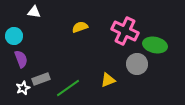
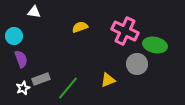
green line: rotated 15 degrees counterclockwise
